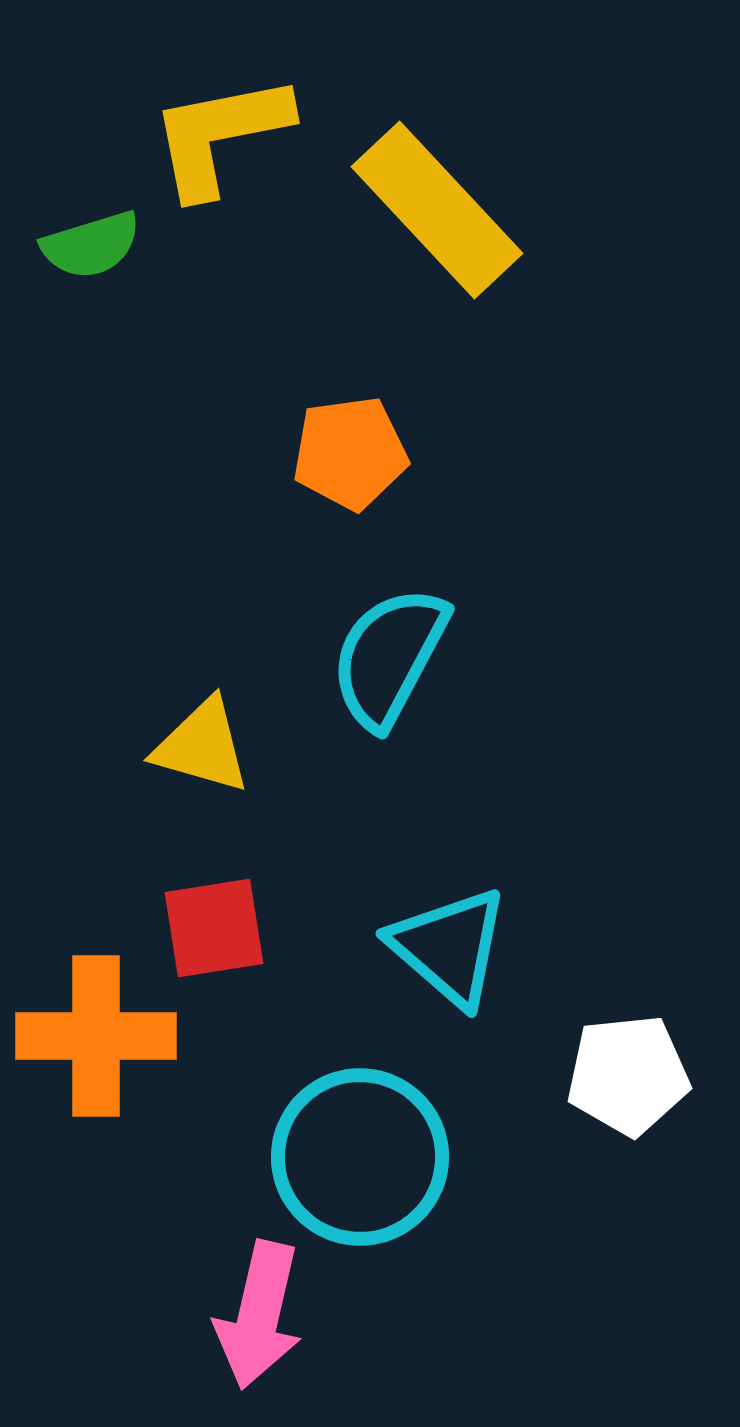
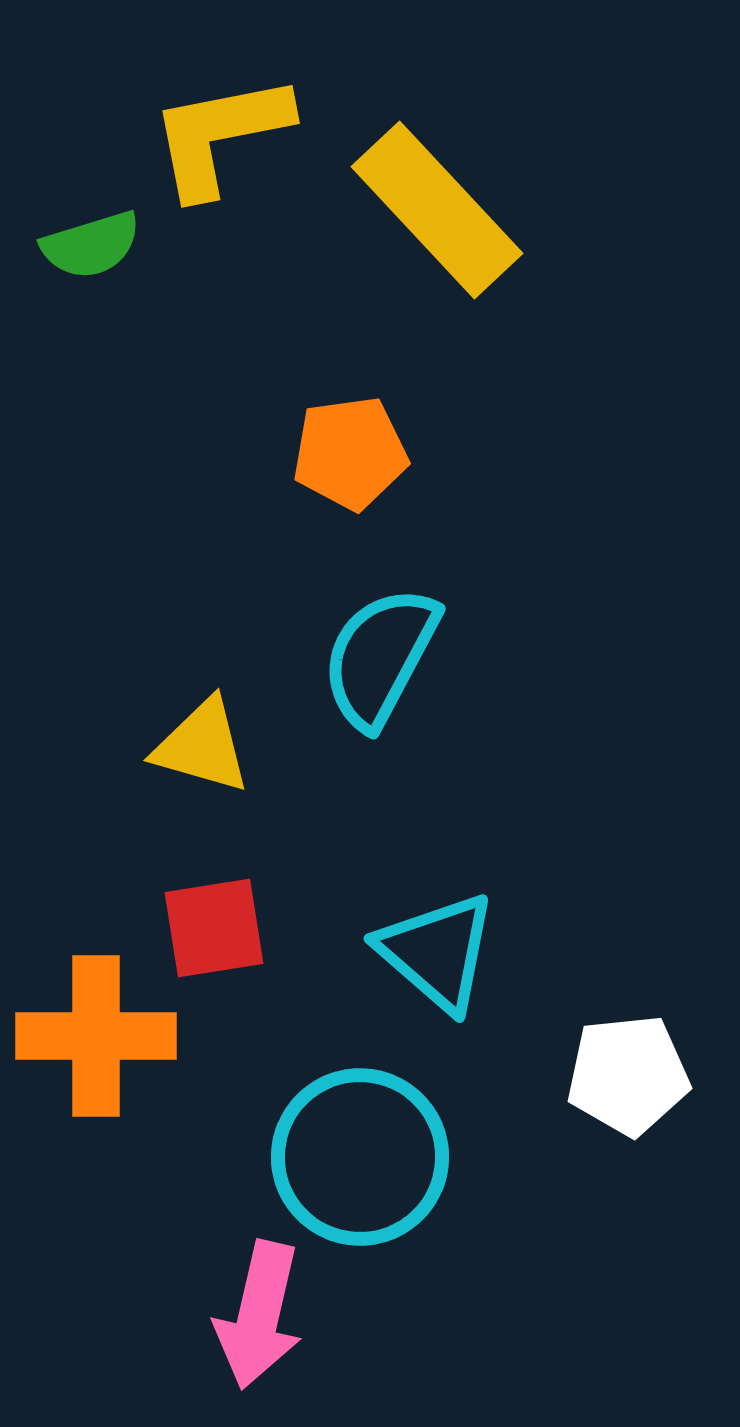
cyan semicircle: moved 9 px left
cyan triangle: moved 12 px left, 5 px down
